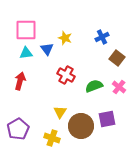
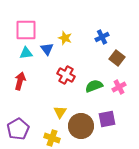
pink cross: rotated 24 degrees clockwise
